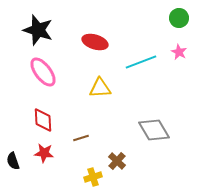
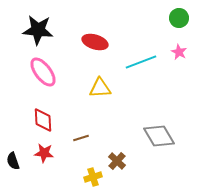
black star: rotated 12 degrees counterclockwise
gray diamond: moved 5 px right, 6 px down
